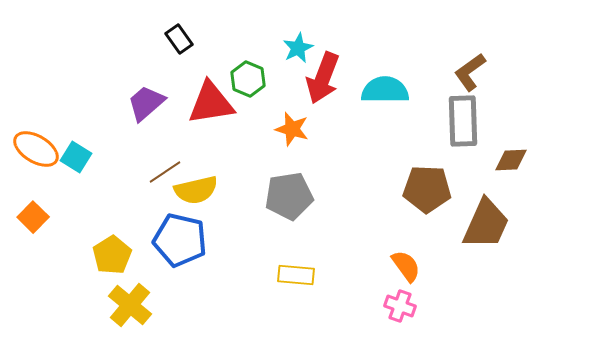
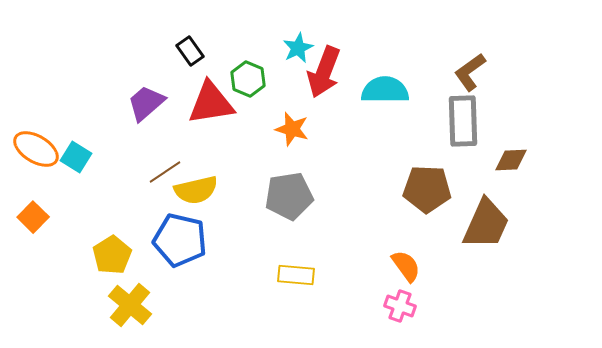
black rectangle: moved 11 px right, 12 px down
red arrow: moved 1 px right, 6 px up
